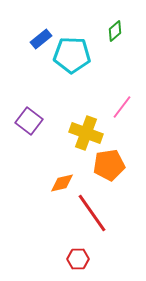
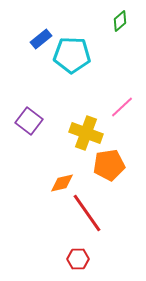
green diamond: moved 5 px right, 10 px up
pink line: rotated 10 degrees clockwise
red line: moved 5 px left
